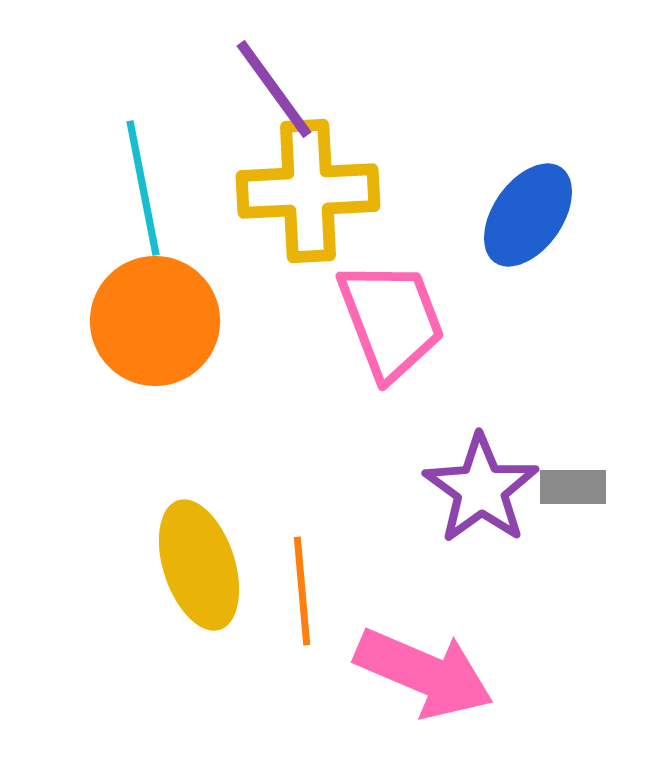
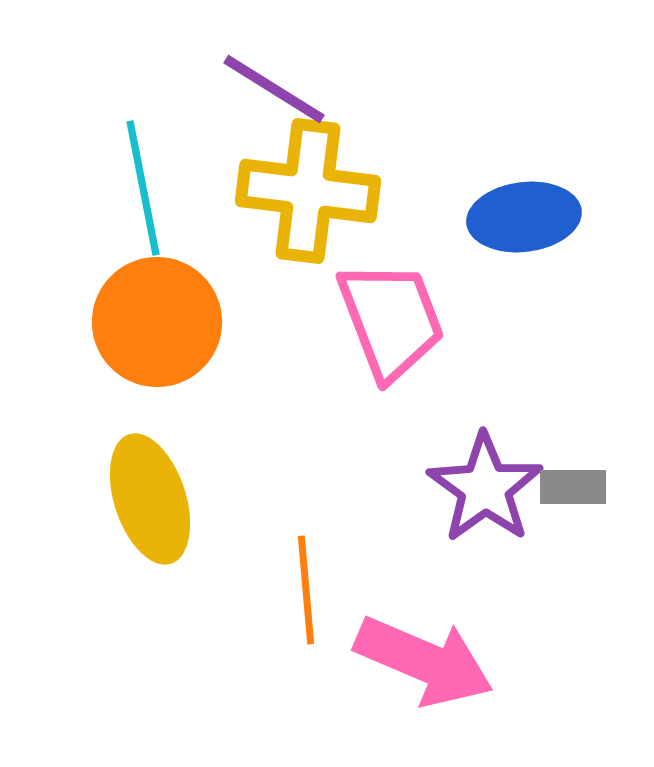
purple line: rotated 22 degrees counterclockwise
yellow cross: rotated 10 degrees clockwise
blue ellipse: moved 4 px left, 2 px down; rotated 48 degrees clockwise
orange circle: moved 2 px right, 1 px down
purple star: moved 4 px right, 1 px up
yellow ellipse: moved 49 px left, 66 px up
orange line: moved 4 px right, 1 px up
pink arrow: moved 12 px up
